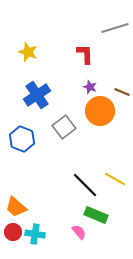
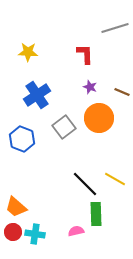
yellow star: rotated 18 degrees counterclockwise
orange circle: moved 1 px left, 7 px down
black line: moved 1 px up
green rectangle: moved 1 px up; rotated 65 degrees clockwise
pink semicircle: moved 3 px left, 1 px up; rotated 63 degrees counterclockwise
